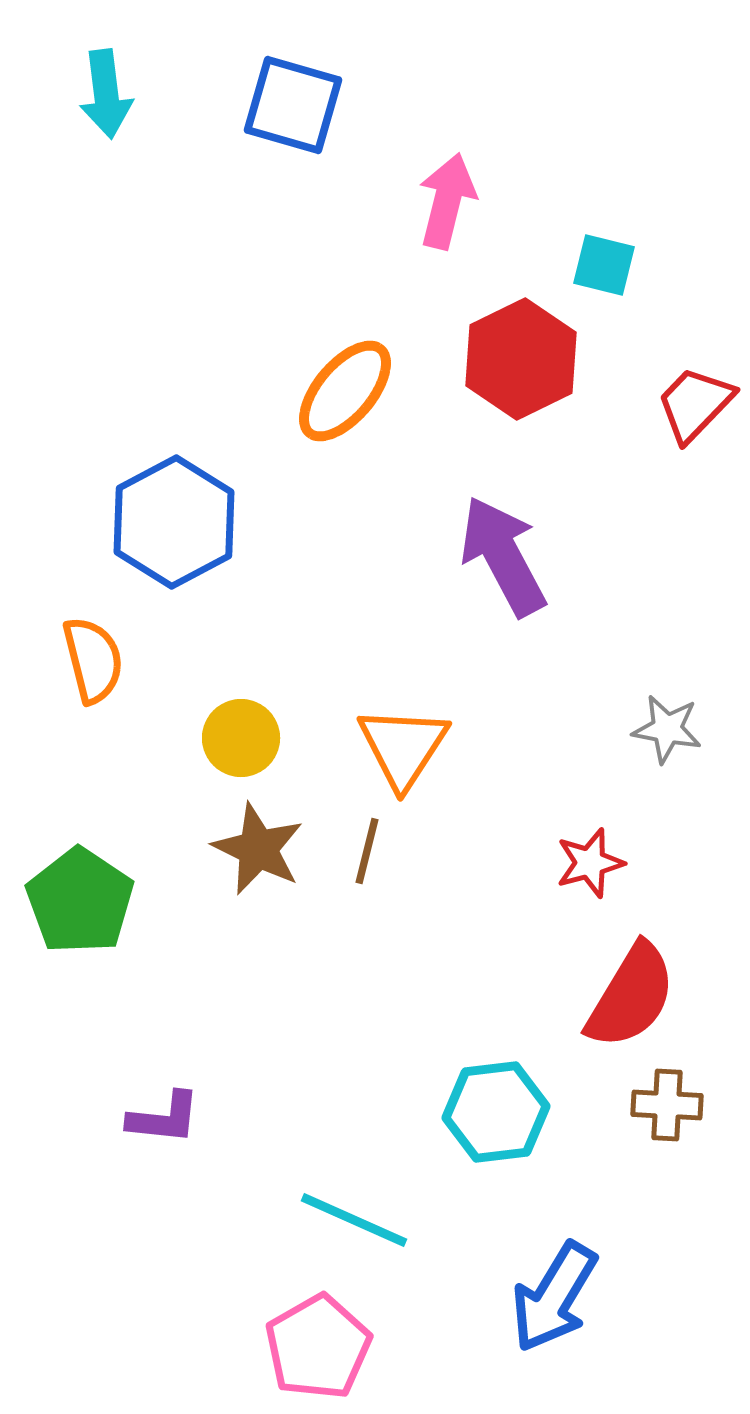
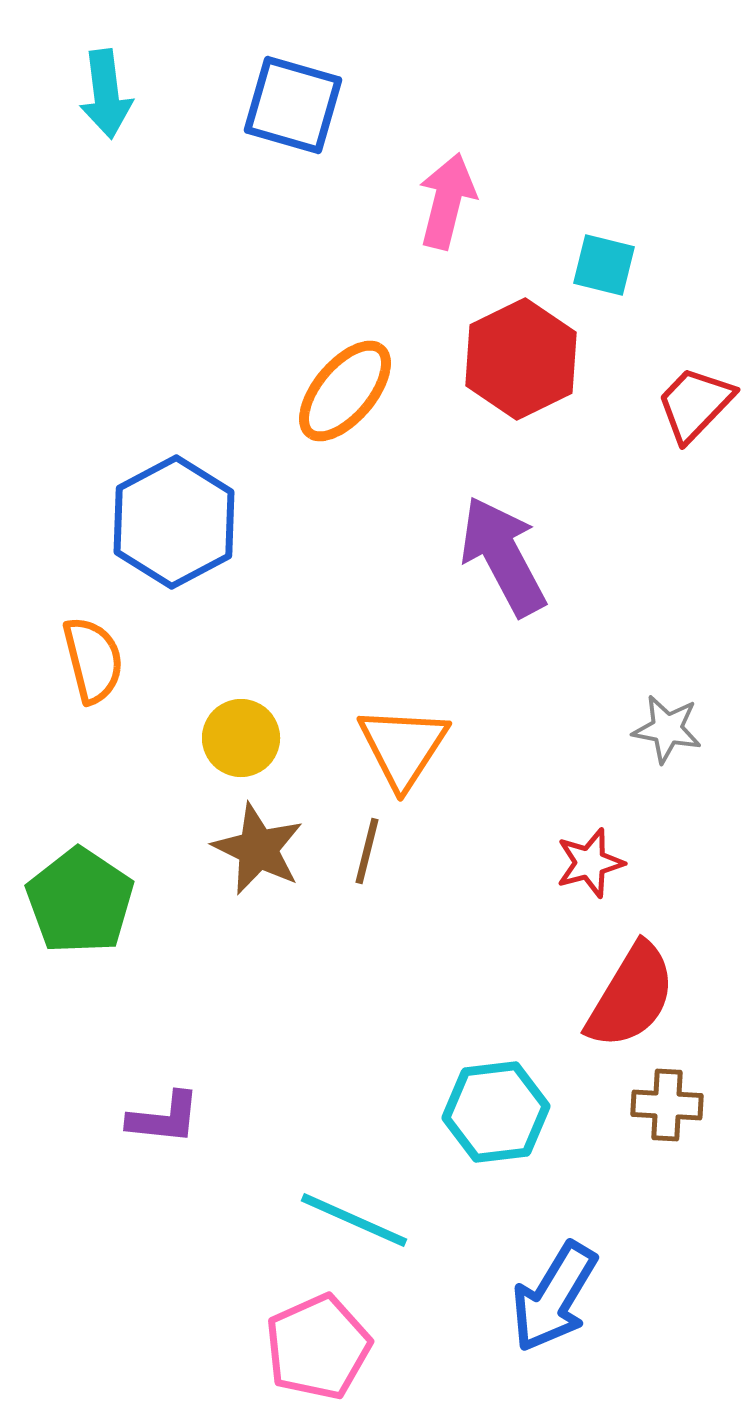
pink pentagon: rotated 6 degrees clockwise
